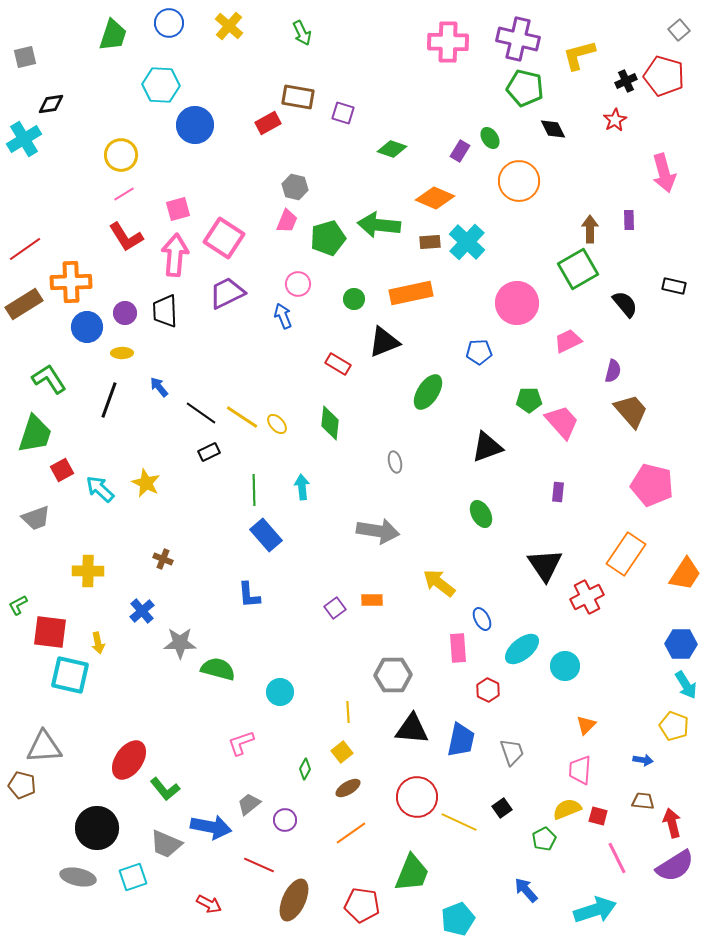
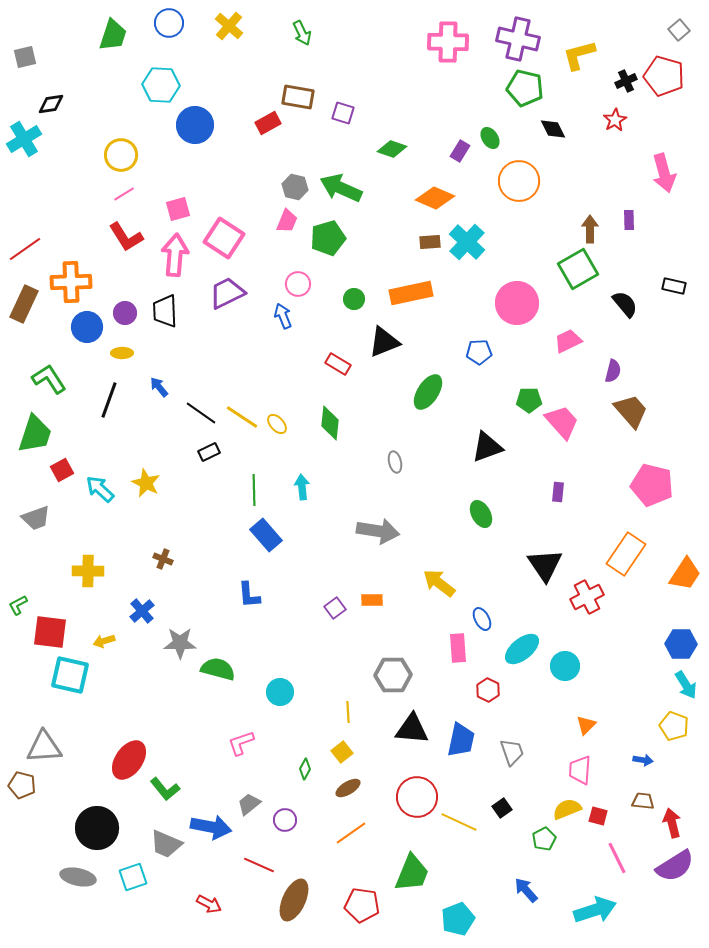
green arrow at (379, 225): moved 38 px left, 37 px up; rotated 18 degrees clockwise
brown rectangle at (24, 304): rotated 33 degrees counterclockwise
yellow arrow at (98, 643): moved 6 px right, 2 px up; rotated 85 degrees clockwise
